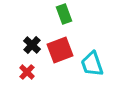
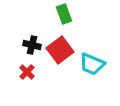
black cross: rotated 30 degrees counterclockwise
red square: rotated 16 degrees counterclockwise
cyan trapezoid: rotated 48 degrees counterclockwise
